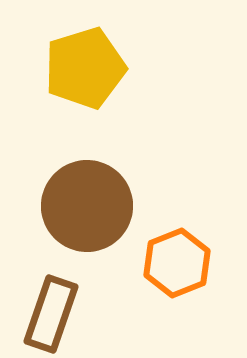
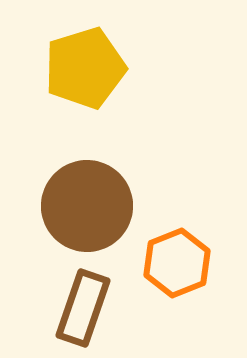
brown rectangle: moved 32 px right, 6 px up
